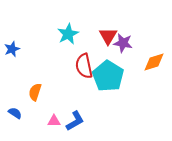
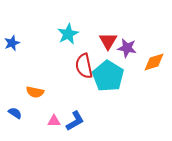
red triangle: moved 5 px down
purple star: moved 4 px right, 5 px down
blue star: moved 6 px up
orange semicircle: rotated 96 degrees counterclockwise
